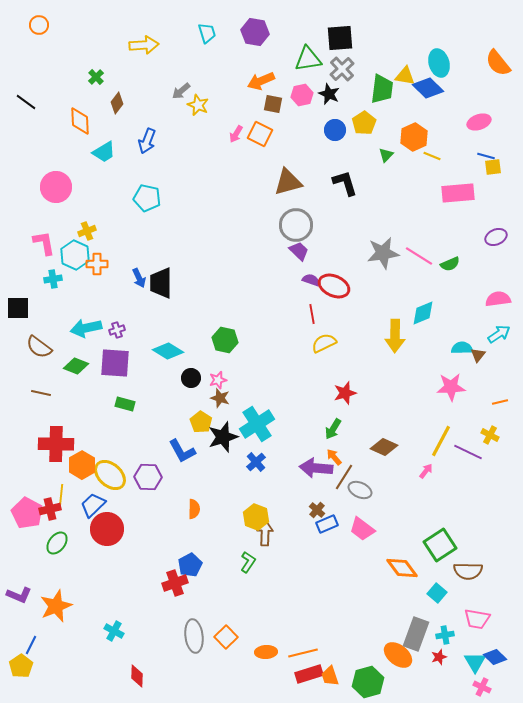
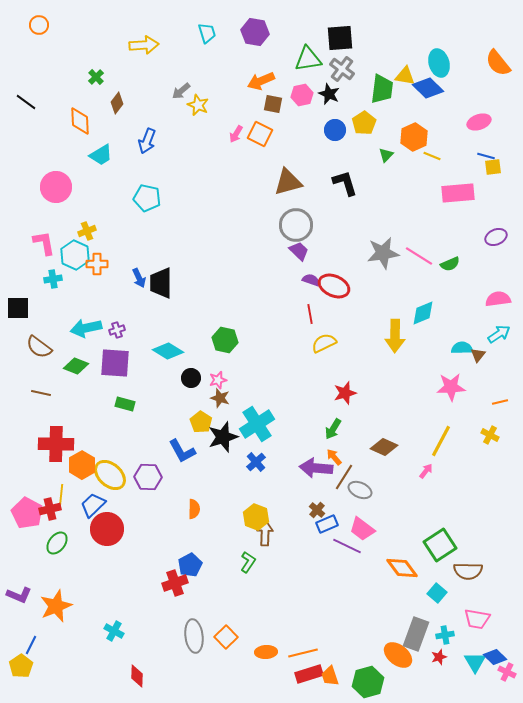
gray cross at (342, 69): rotated 10 degrees counterclockwise
cyan trapezoid at (104, 152): moved 3 px left, 3 px down
red line at (312, 314): moved 2 px left
purple line at (468, 452): moved 121 px left, 94 px down
pink cross at (482, 687): moved 25 px right, 15 px up
